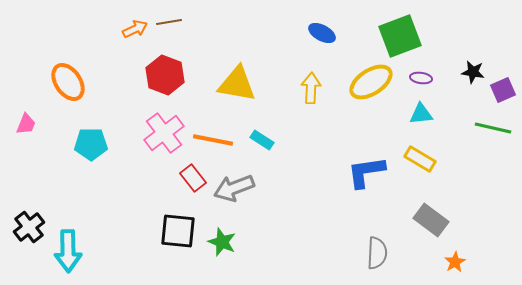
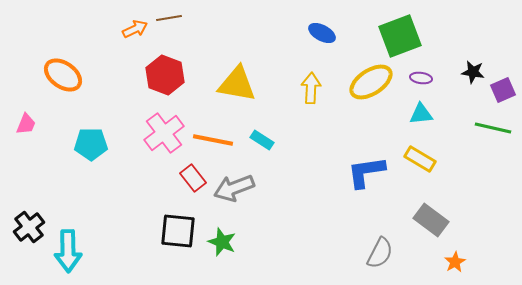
brown line: moved 4 px up
orange ellipse: moved 5 px left, 7 px up; rotated 21 degrees counterclockwise
gray semicircle: moved 3 px right; rotated 24 degrees clockwise
